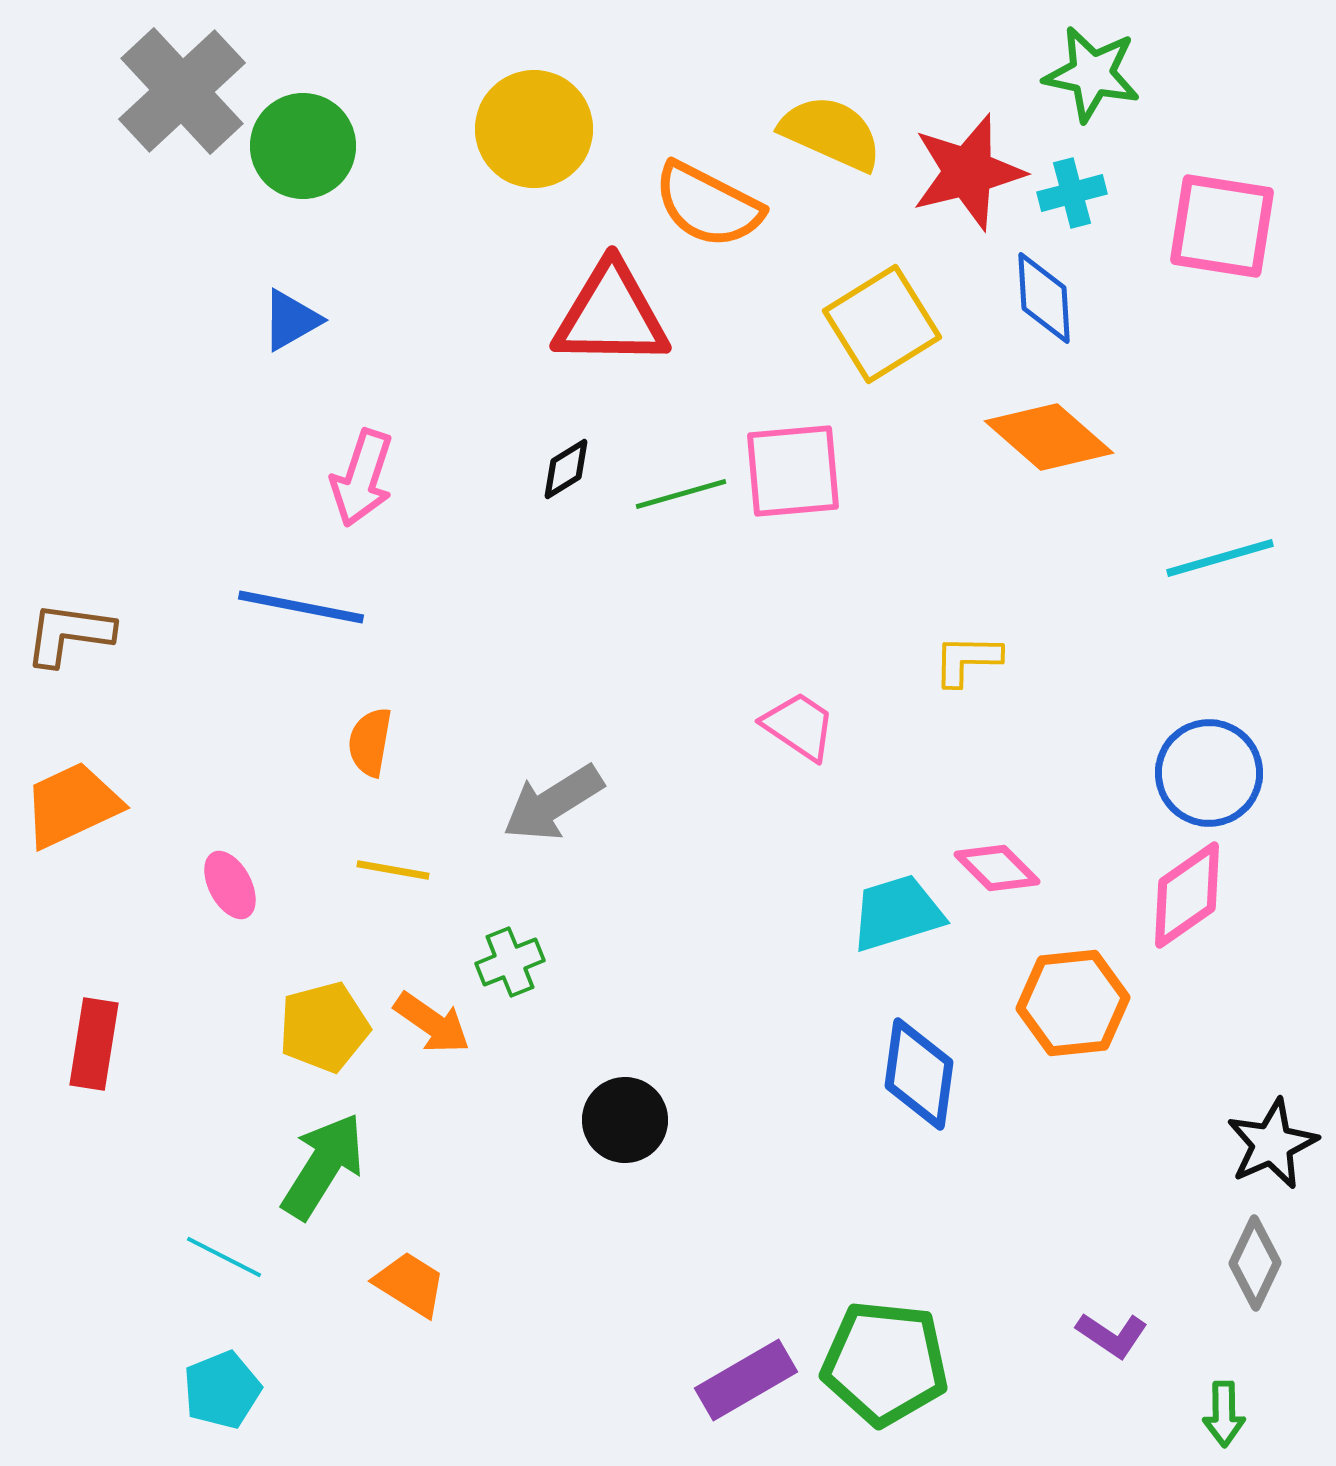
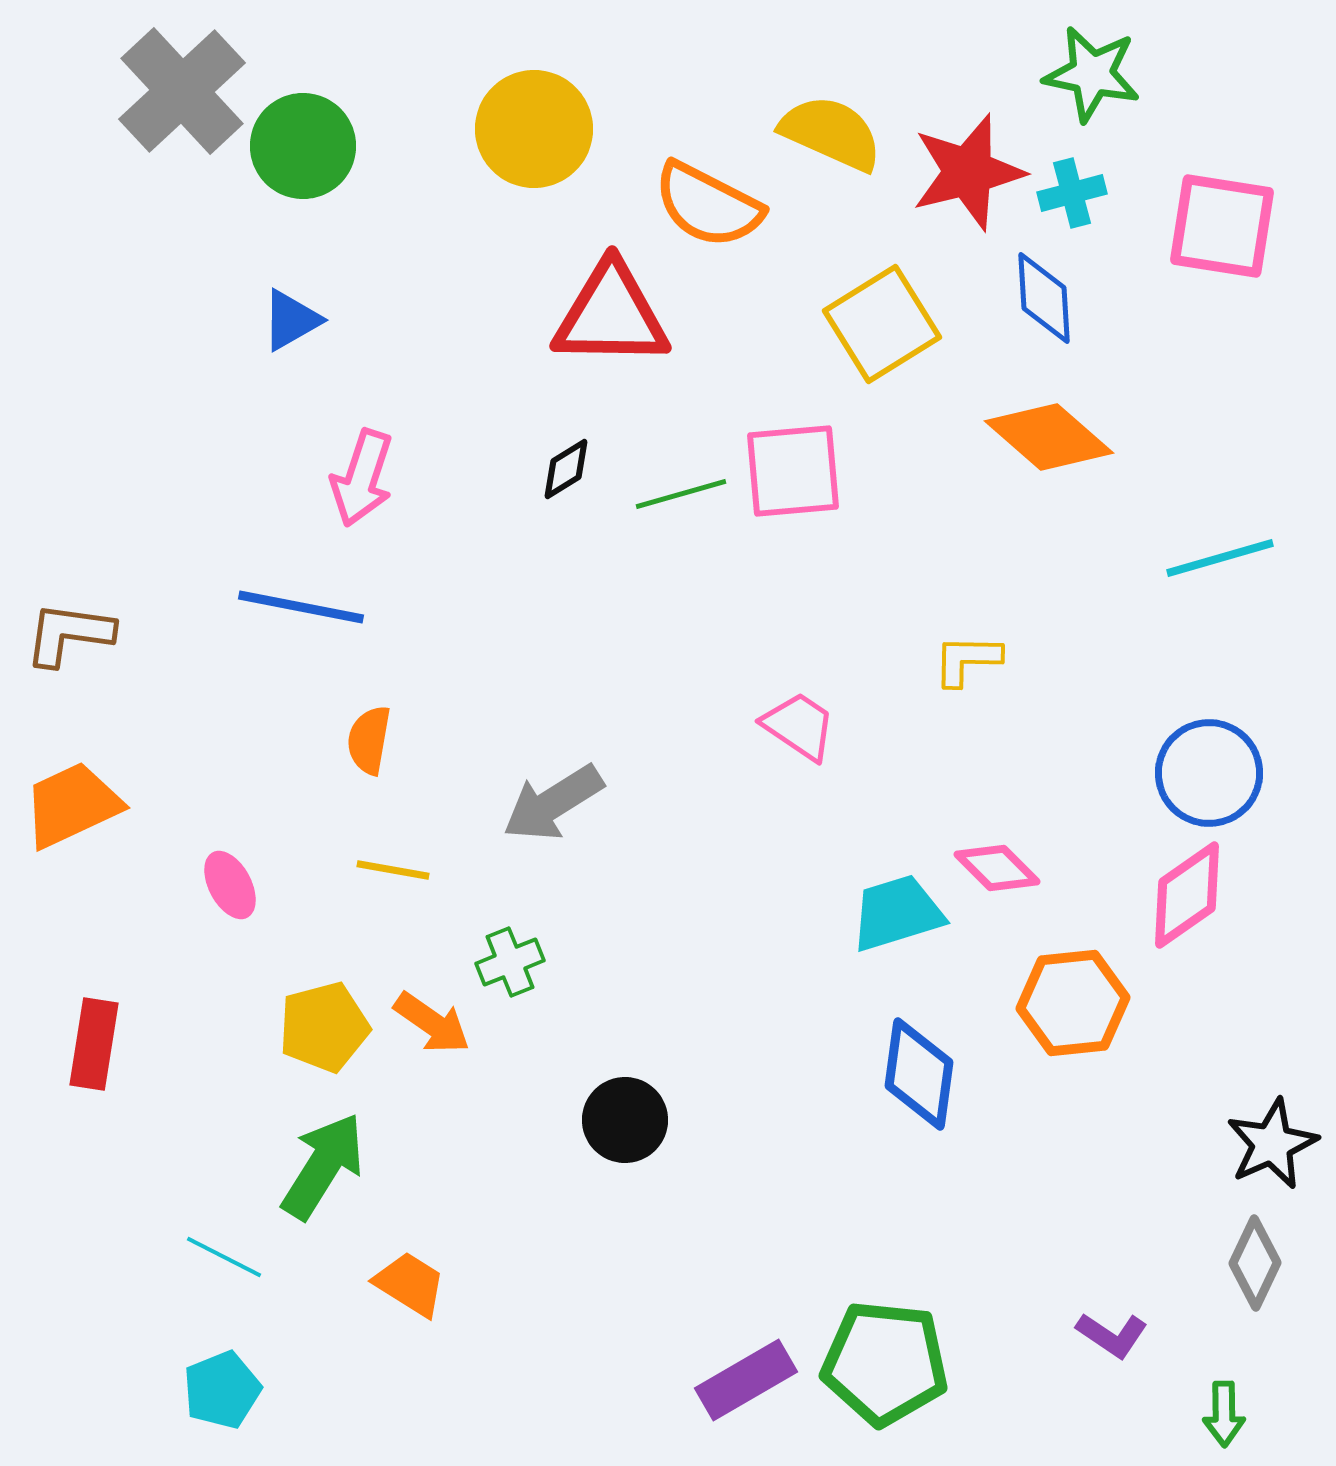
orange semicircle at (370, 742): moved 1 px left, 2 px up
